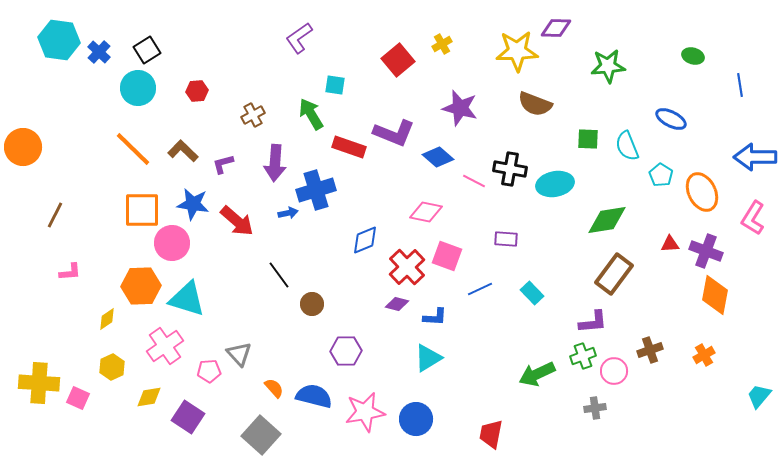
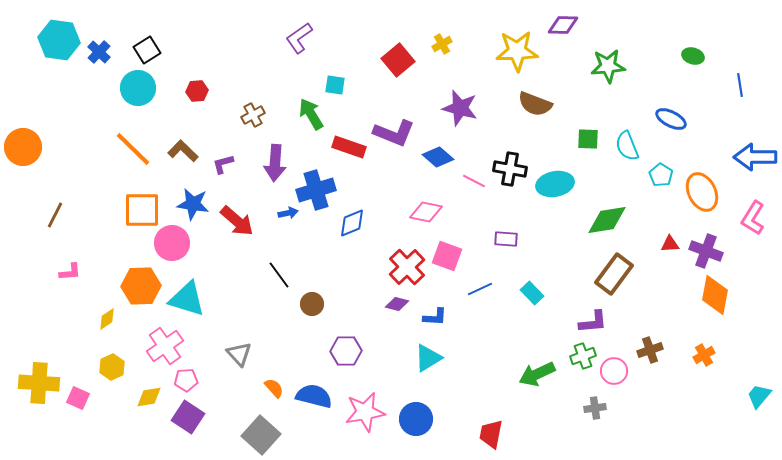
purple diamond at (556, 28): moved 7 px right, 3 px up
blue diamond at (365, 240): moved 13 px left, 17 px up
pink pentagon at (209, 371): moved 23 px left, 9 px down
